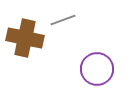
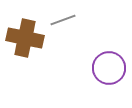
purple circle: moved 12 px right, 1 px up
